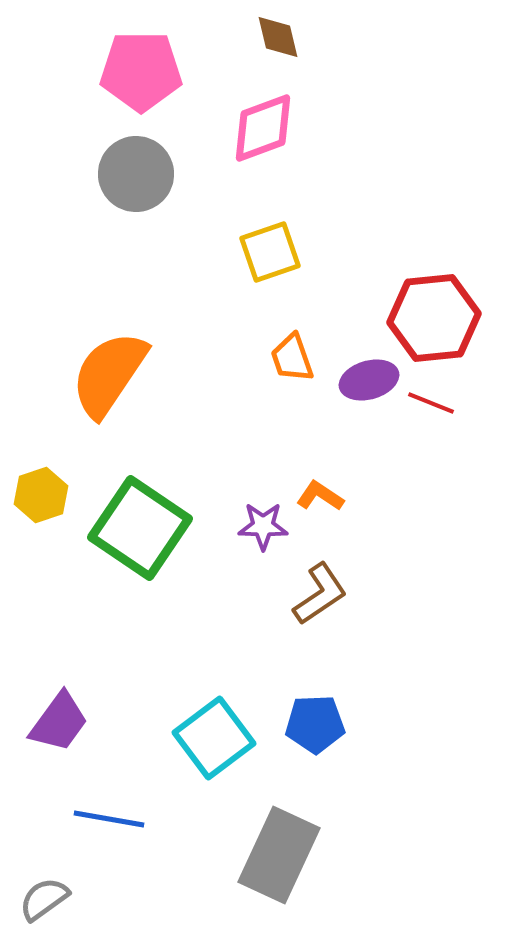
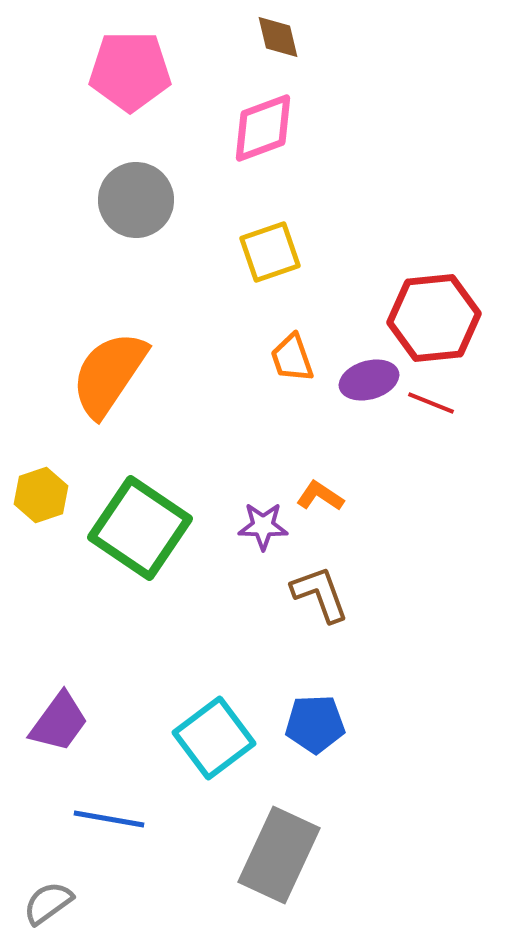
pink pentagon: moved 11 px left
gray circle: moved 26 px down
brown L-shape: rotated 76 degrees counterclockwise
gray semicircle: moved 4 px right, 4 px down
